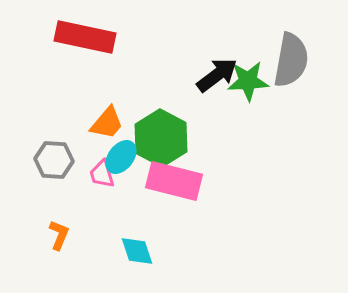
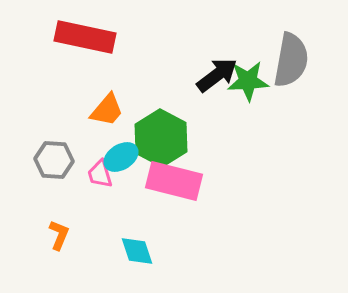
orange trapezoid: moved 13 px up
cyan ellipse: rotated 20 degrees clockwise
pink trapezoid: moved 2 px left
